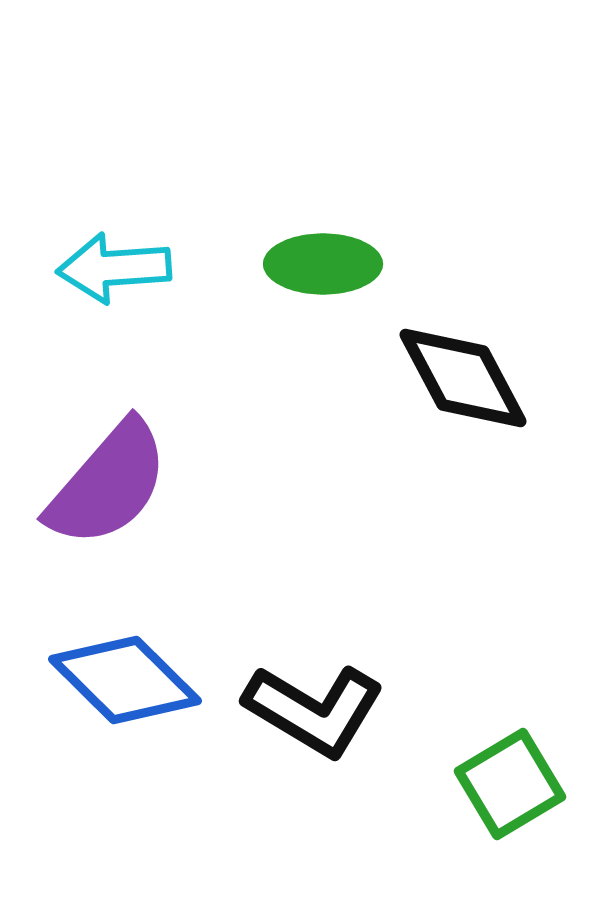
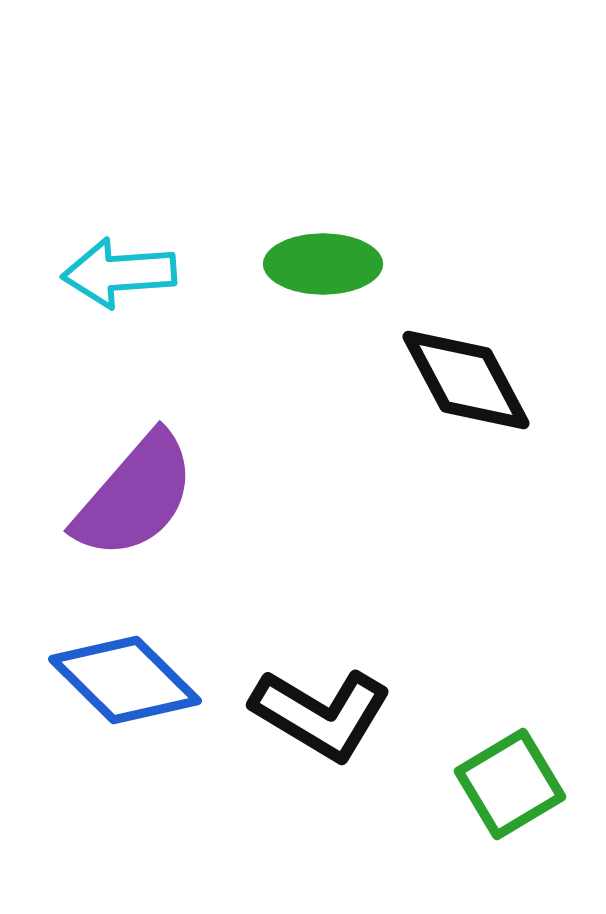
cyan arrow: moved 5 px right, 5 px down
black diamond: moved 3 px right, 2 px down
purple semicircle: moved 27 px right, 12 px down
black L-shape: moved 7 px right, 4 px down
